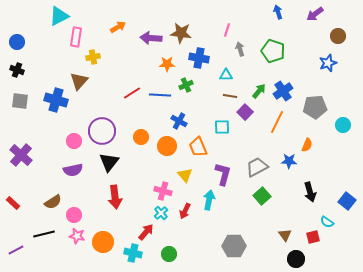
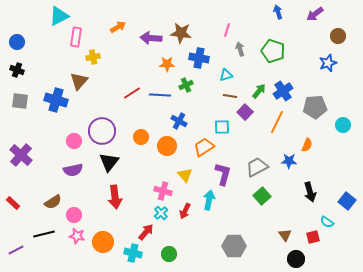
cyan triangle at (226, 75): rotated 16 degrees counterclockwise
orange trapezoid at (198, 147): moved 6 px right; rotated 80 degrees clockwise
